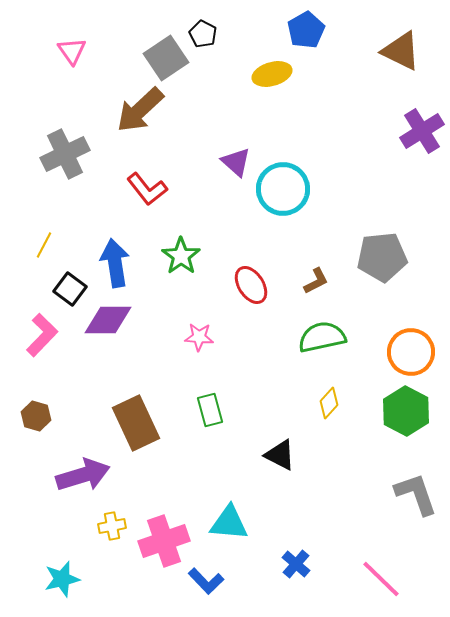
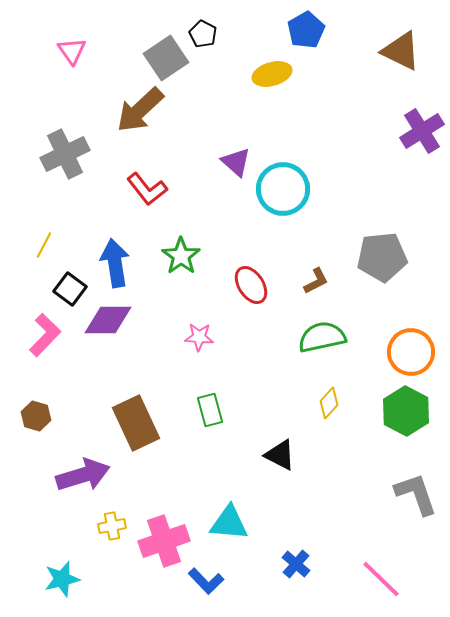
pink L-shape: moved 3 px right
